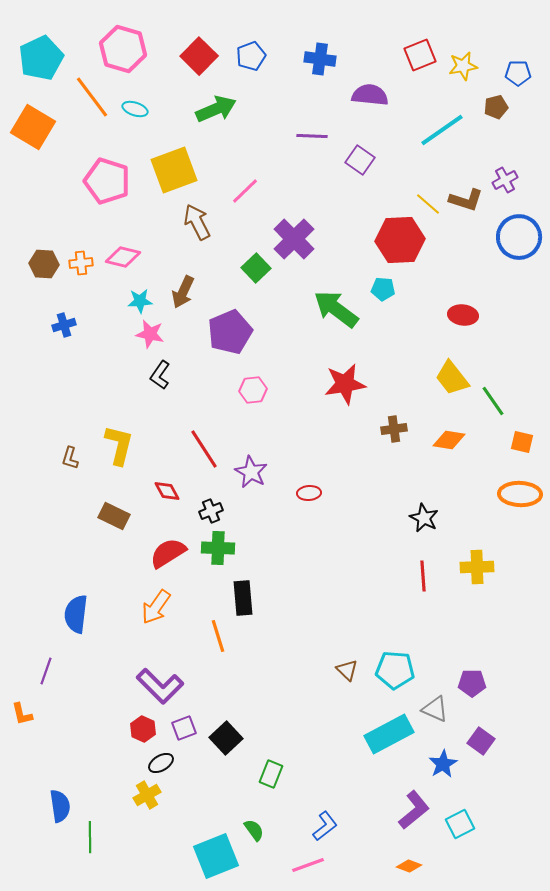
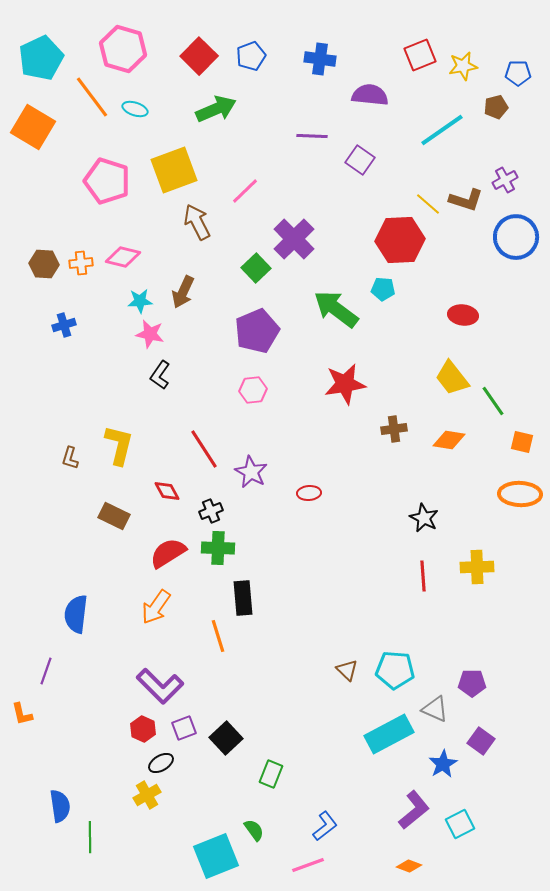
blue circle at (519, 237): moved 3 px left
purple pentagon at (230, 332): moved 27 px right, 1 px up
